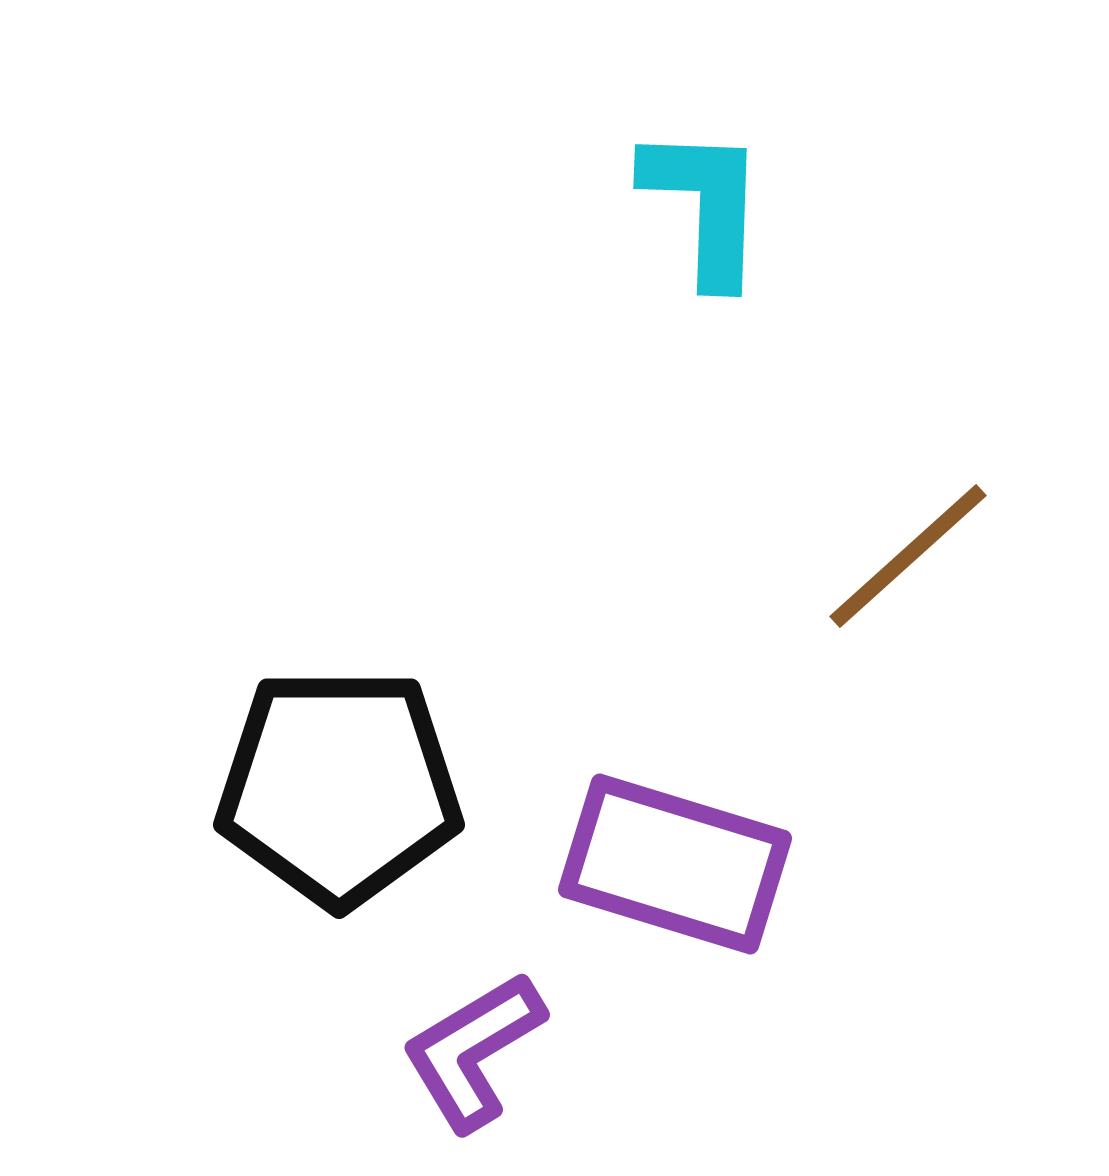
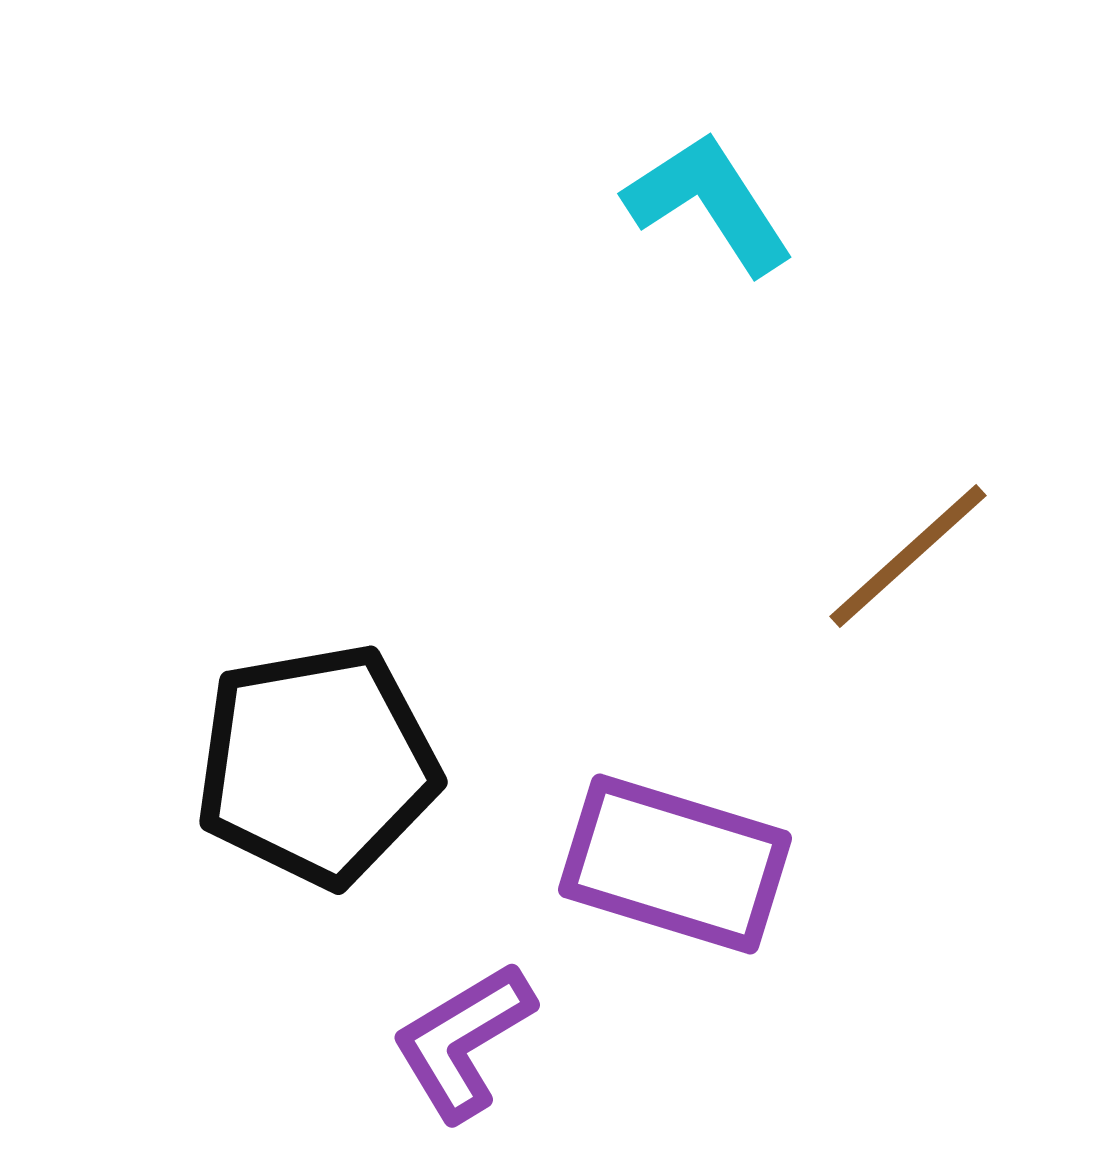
cyan L-shape: moved 4 px right, 2 px up; rotated 35 degrees counterclockwise
black pentagon: moved 22 px left, 22 px up; rotated 10 degrees counterclockwise
purple L-shape: moved 10 px left, 10 px up
